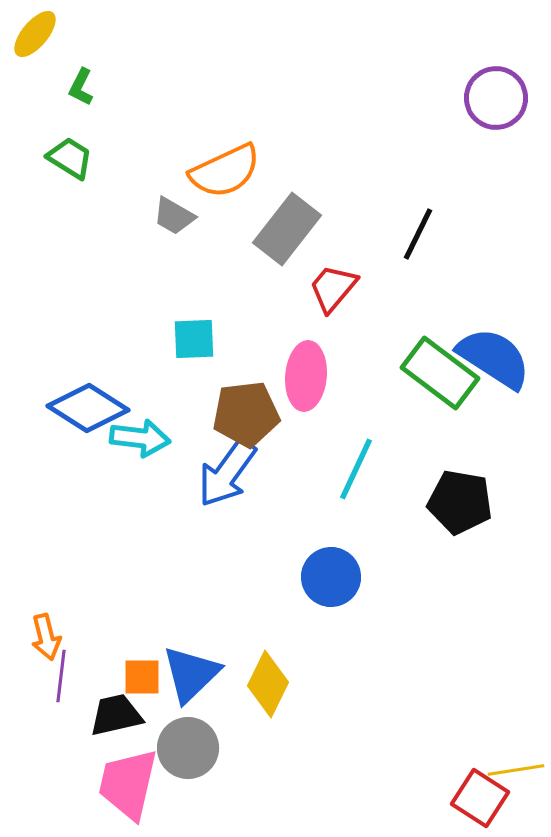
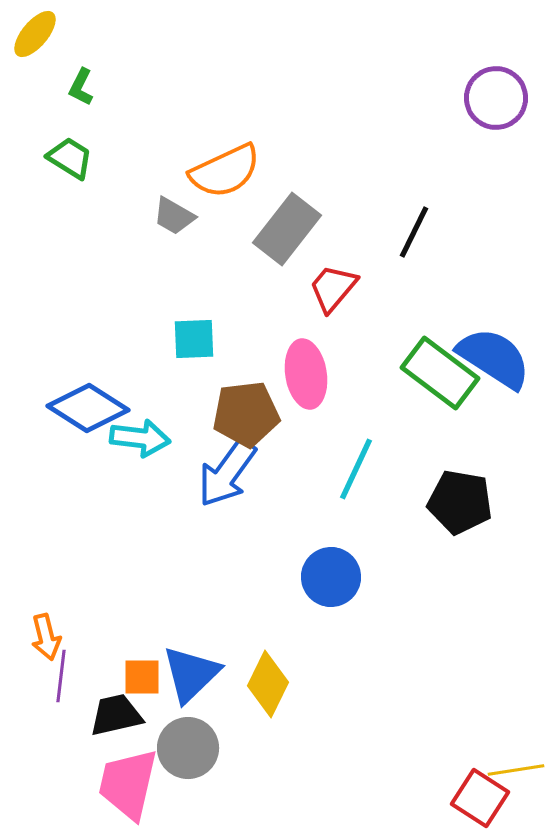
black line: moved 4 px left, 2 px up
pink ellipse: moved 2 px up; rotated 14 degrees counterclockwise
